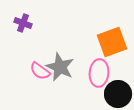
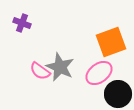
purple cross: moved 1 px left
orange square: moved 1 px left
pink ellipse: rotated 48 degrees clockwise
